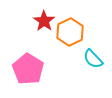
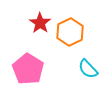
red star: moved 4 px left, 2 px down
cyan semicircle: moved 5 px left, 10 px down
